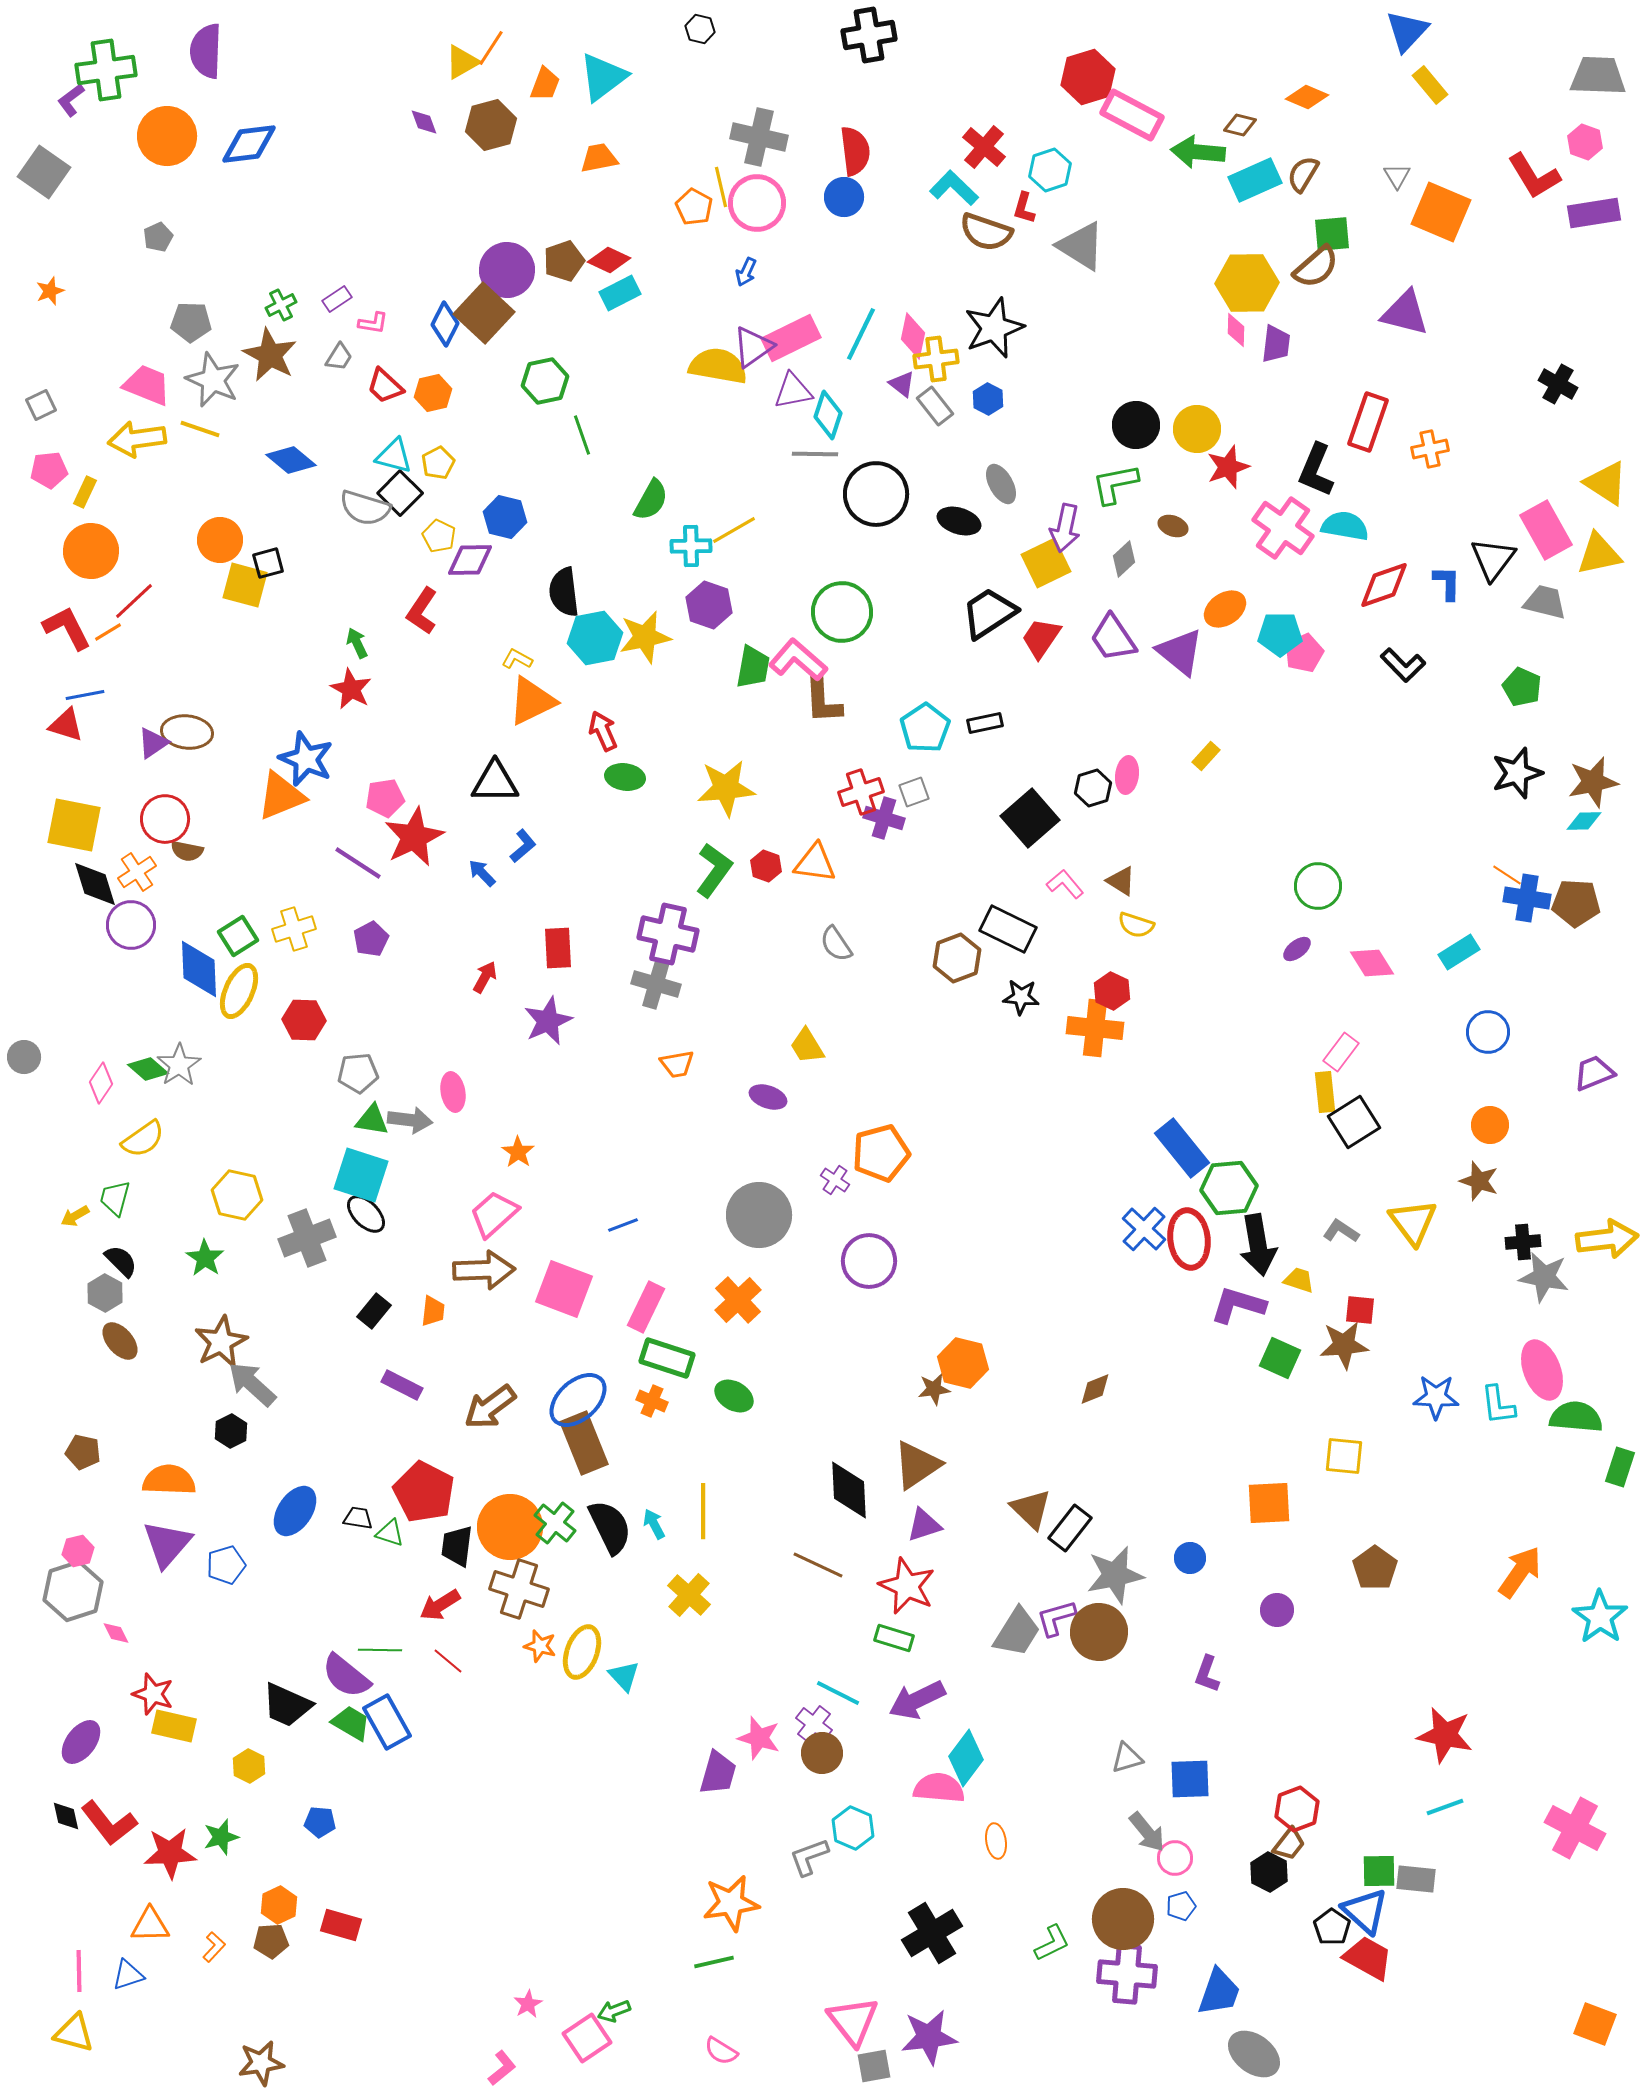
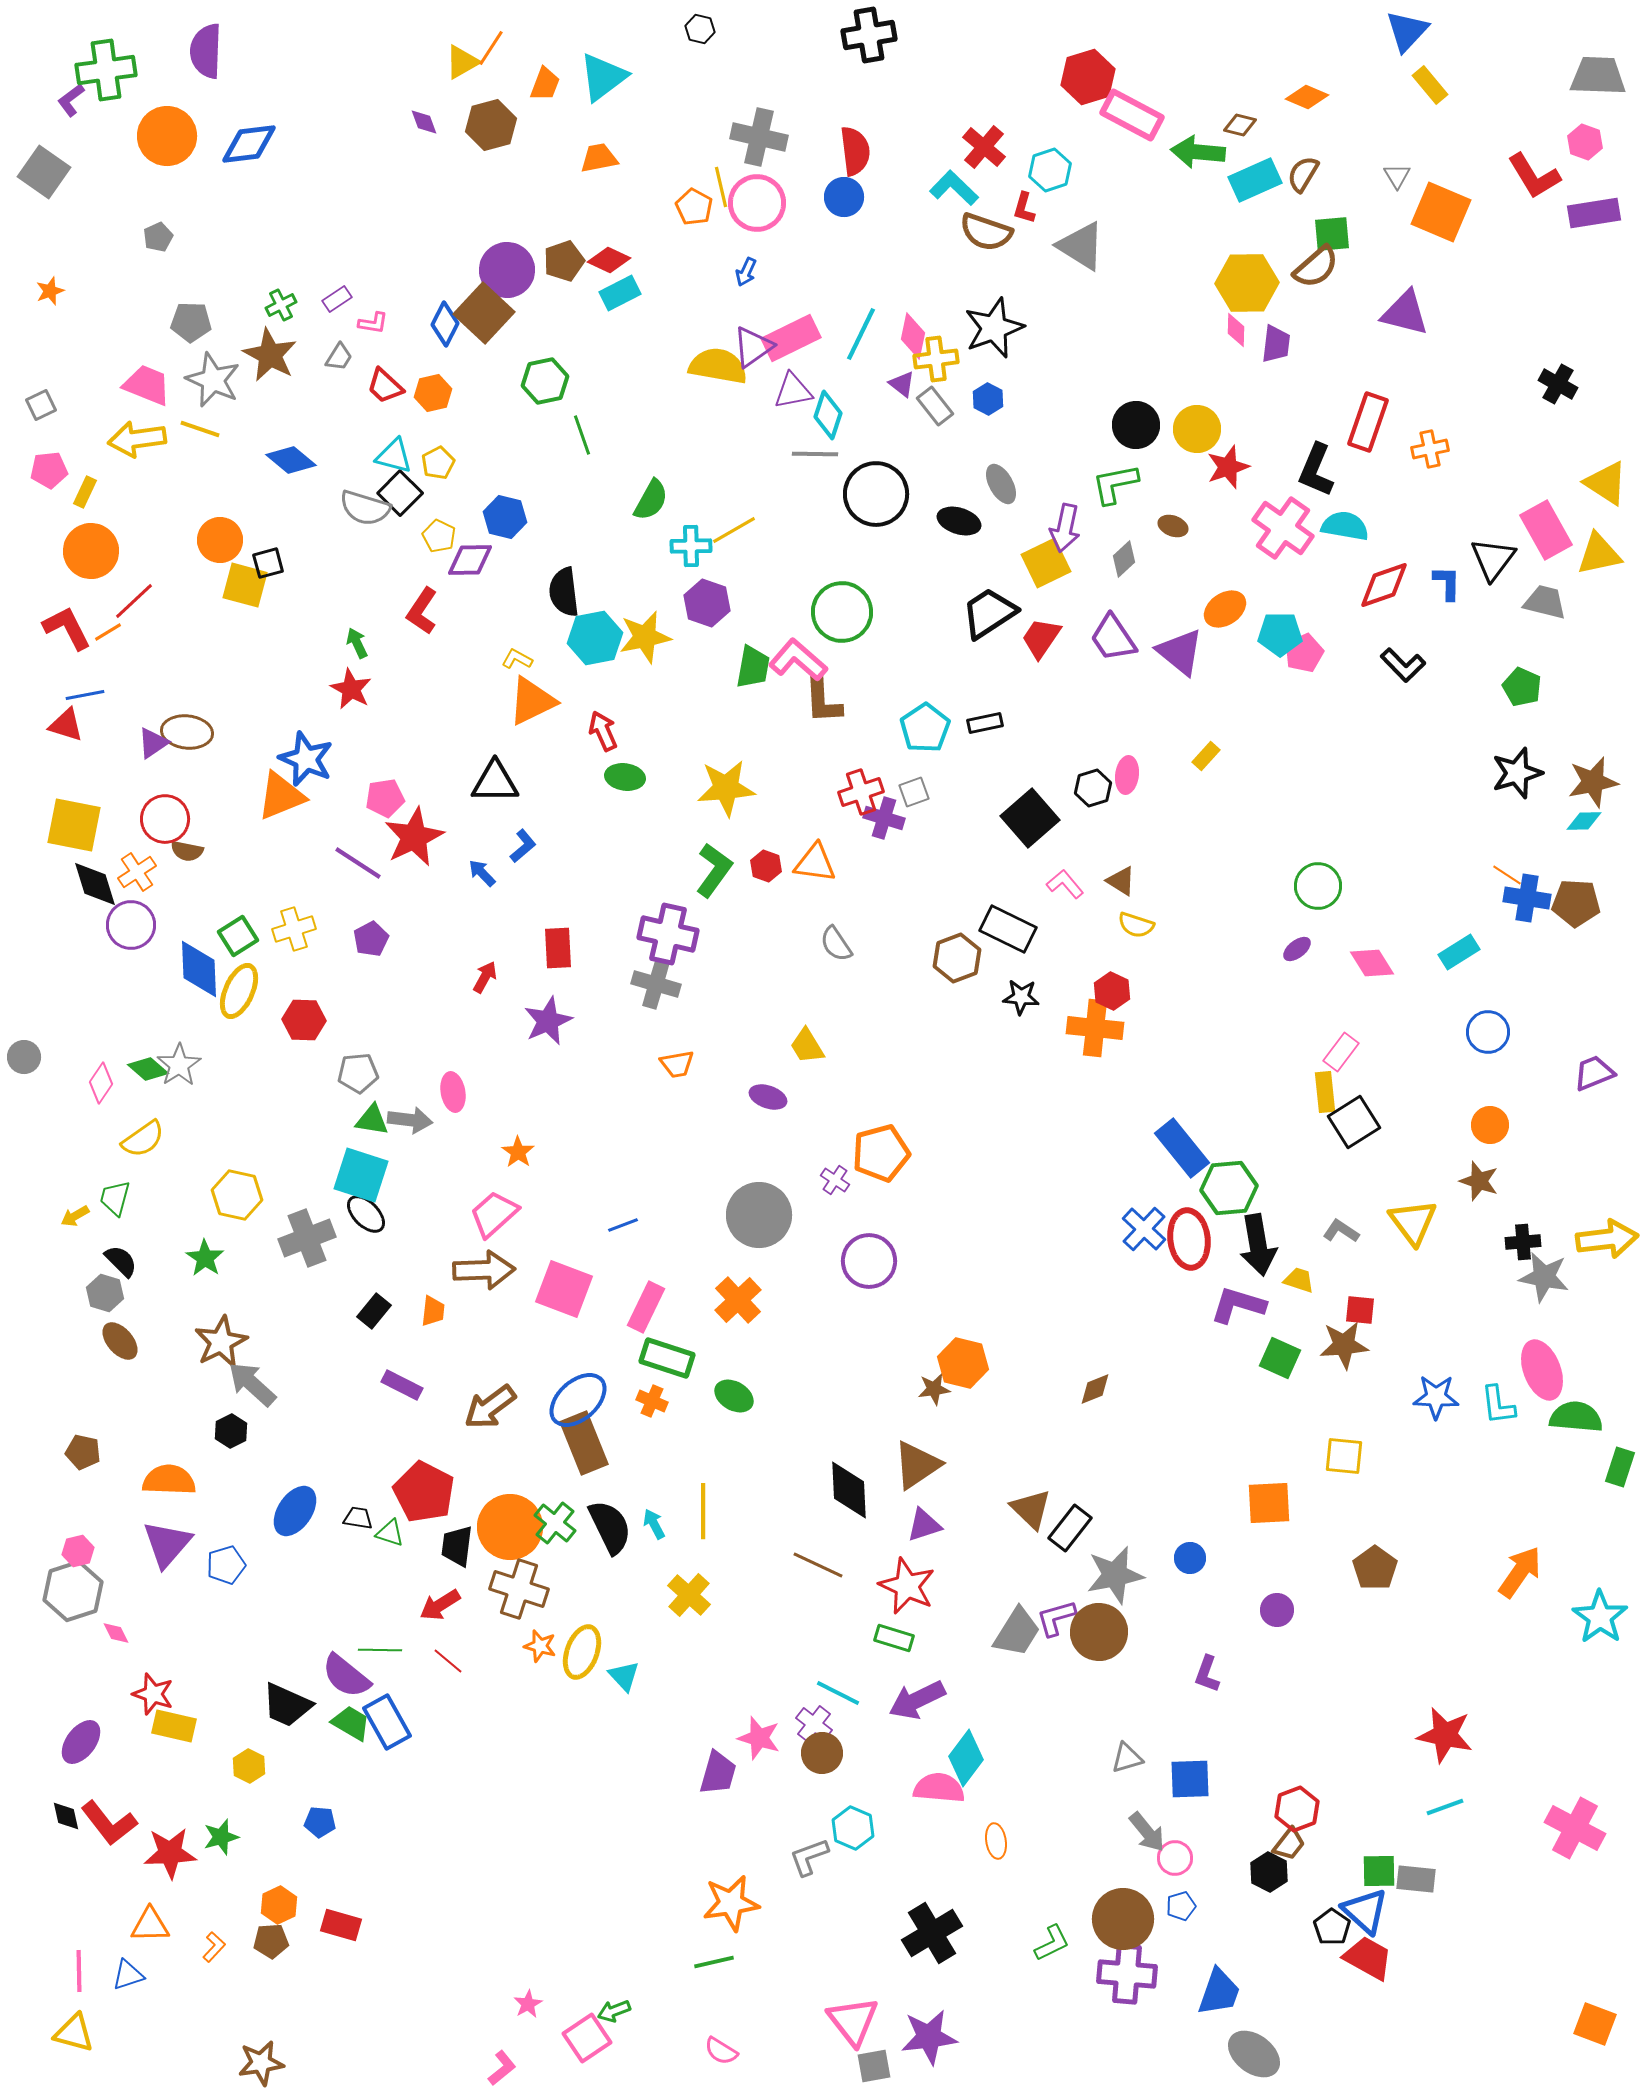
purple hexagon at (709, 605): moved 2 px left, 2 px up
gray hexagon at (105, 1293): rotated 12 degrees counterclockwise
